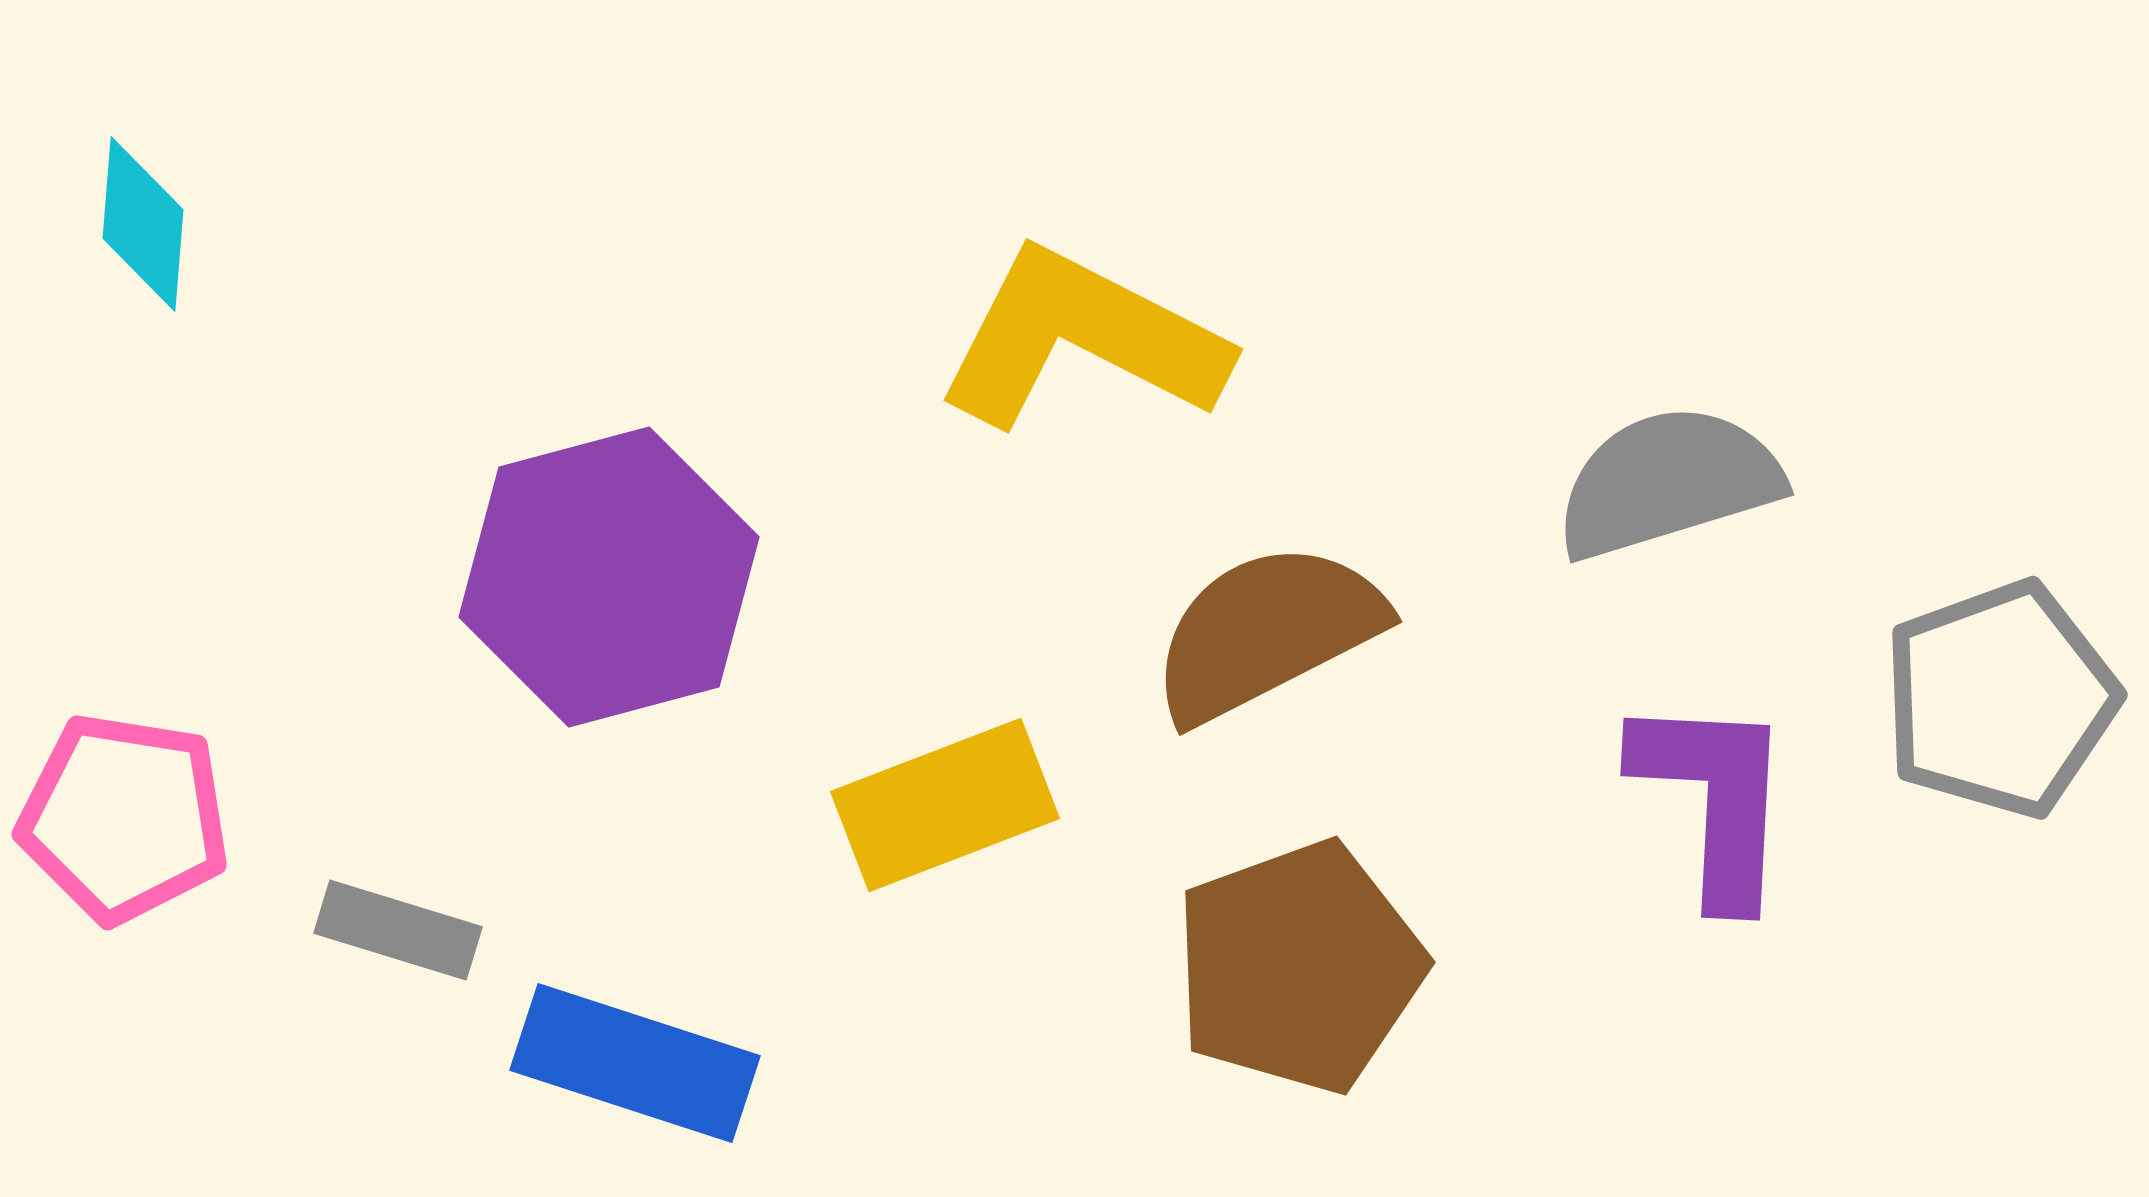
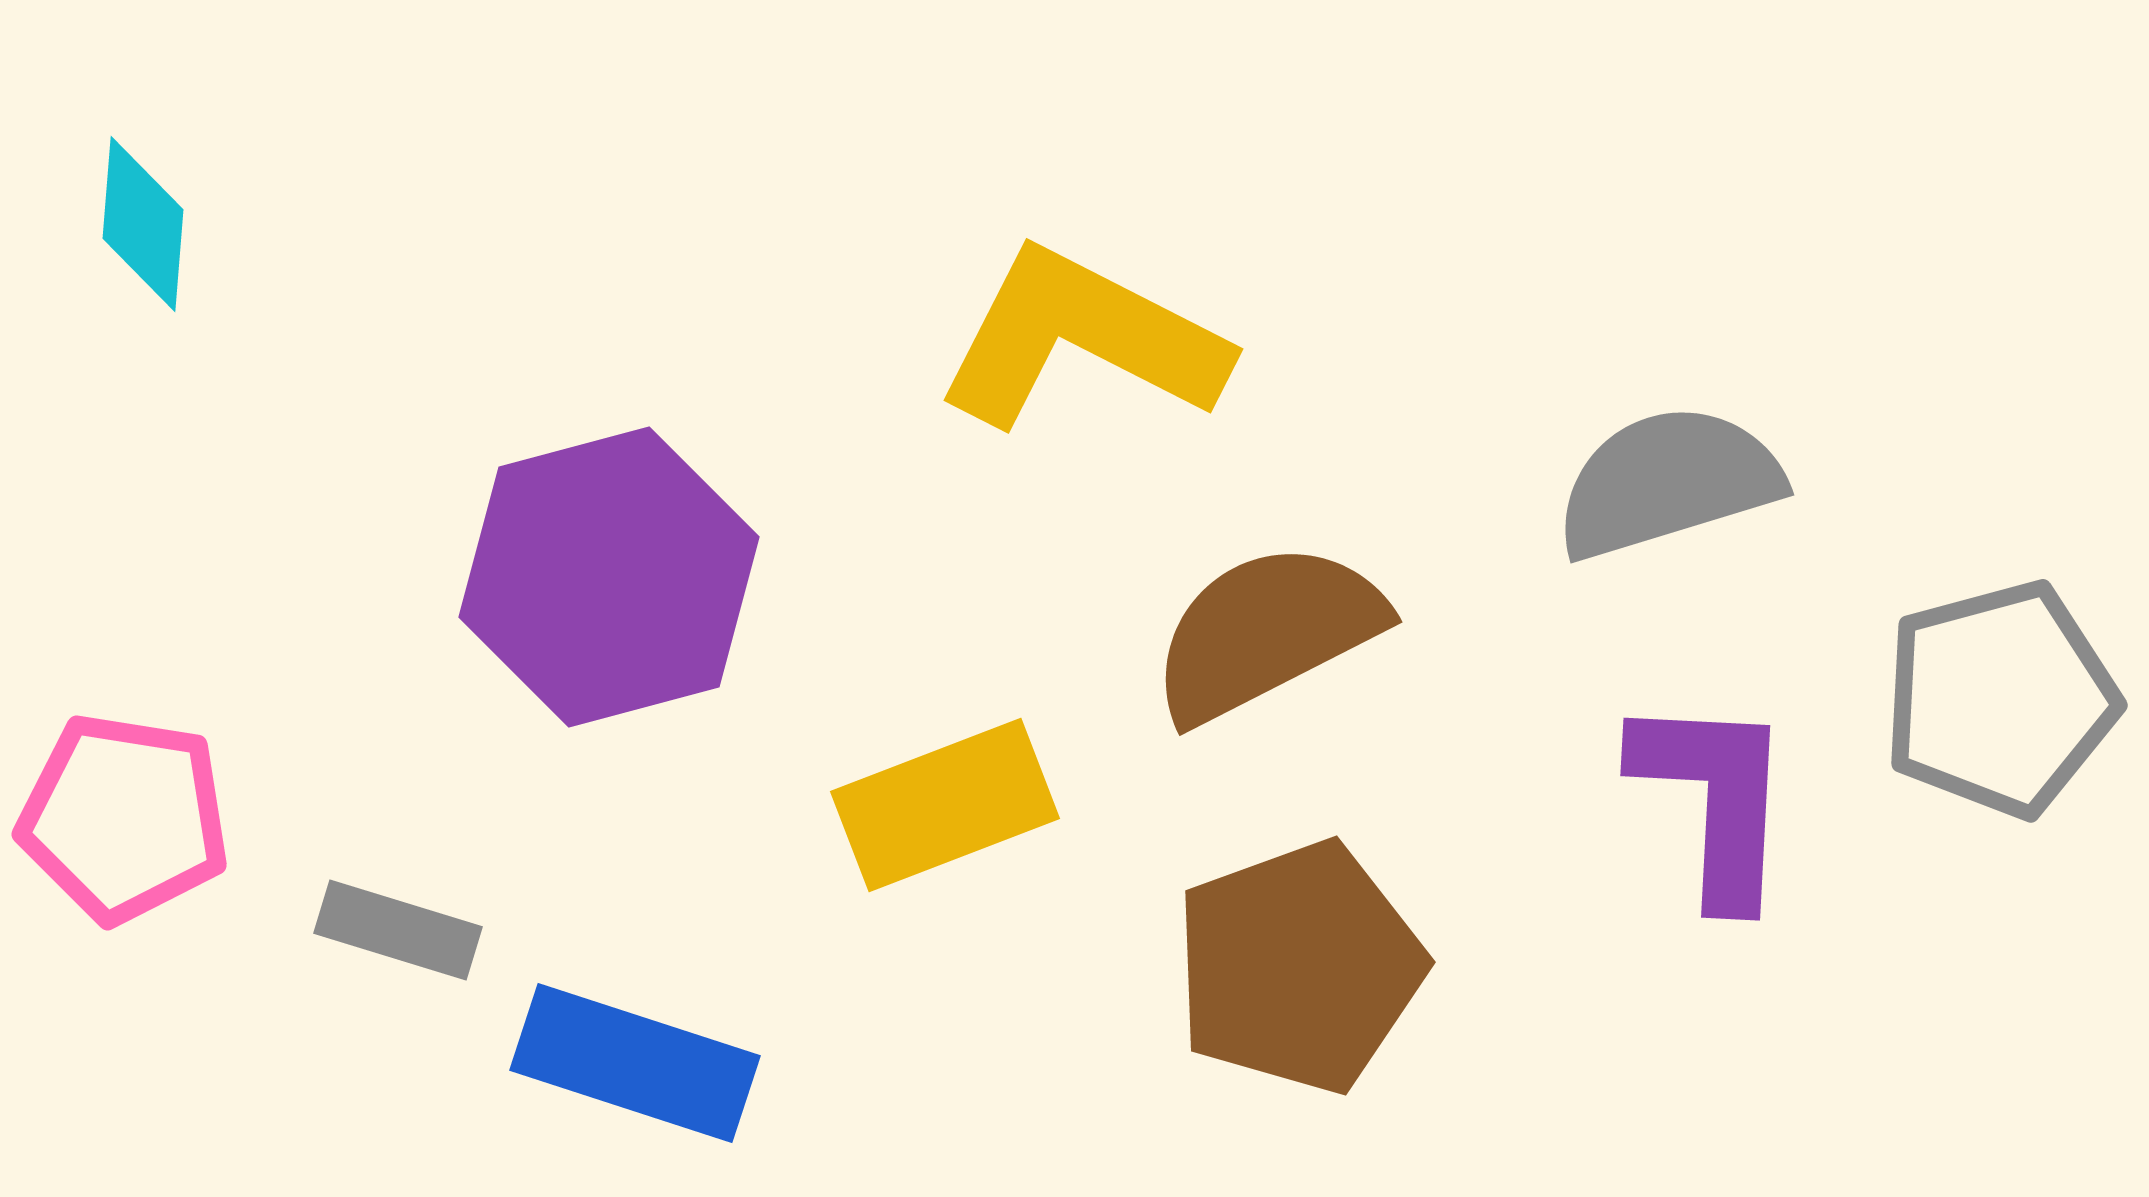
gray pentagon: rotated 5 degrees clockwise
